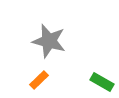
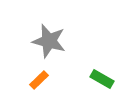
green rectangle: moved 3 px up
